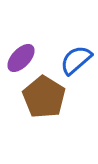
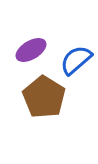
purple ellipse: moved 10 px right, 8 px up; rotated 16 degrees clockwise
